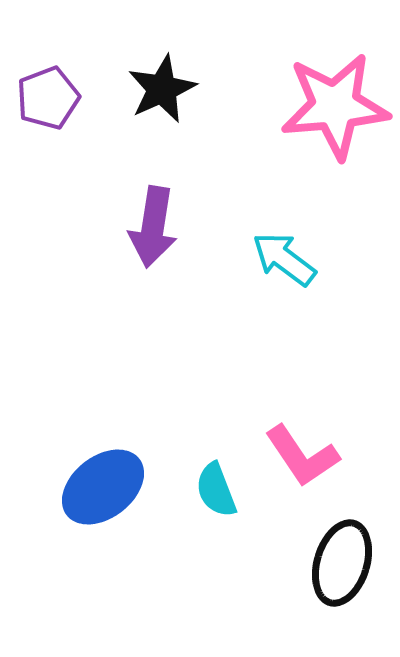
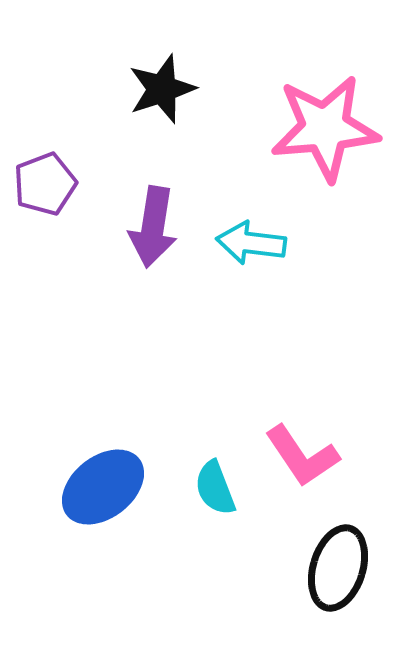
black star: rotated 6 degrees clockwise
purple pentagon: moved 3 px left, 86 px down
pink star: moved 10 px left, 22 px down
cyan arrow: moved 33 px left, 16 px up; rotated 30 degrees counterclockwise
cyan semicircle: moved 1 px left, 2 px up
black ellipse: moved 4 px left, 5 px down
